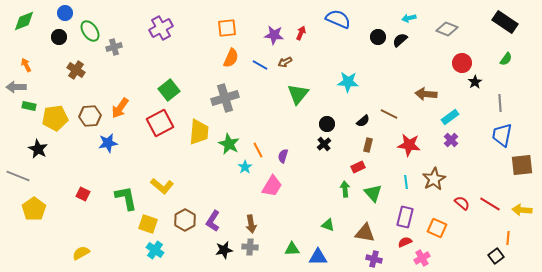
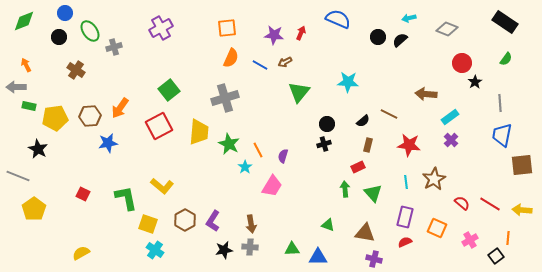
green triangle at (298, 94): moved 1 px right, 2 px up
red square at (160, 123): moved 1 px left, 3 px down
black cross at (324, 144): rotated 24 degrees clockwise
pink cross at (422, 258): moved 48 px right, 18 px up
